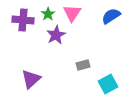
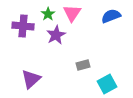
blue semicircle: rotated 12 degrees clockwise
purple cross: moved 6 px down
cyan square: moved 1 px left
